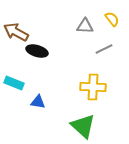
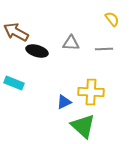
gray triangle: moved 14 px left, 17 px down
gray line: rotated 24 degrees clockwise
yellow cross: moved 2 px left, 5 px down
blue triangle: moved 26 px right; rotated 35 degrees counterclockwise
